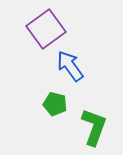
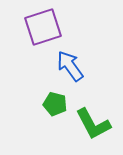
purple square: moved 3 px left, 2 px up; rotated 18 degrees clockwise
green L-shape: moved 1 px left, 3 px up; rotated 132 degrees clockwise
